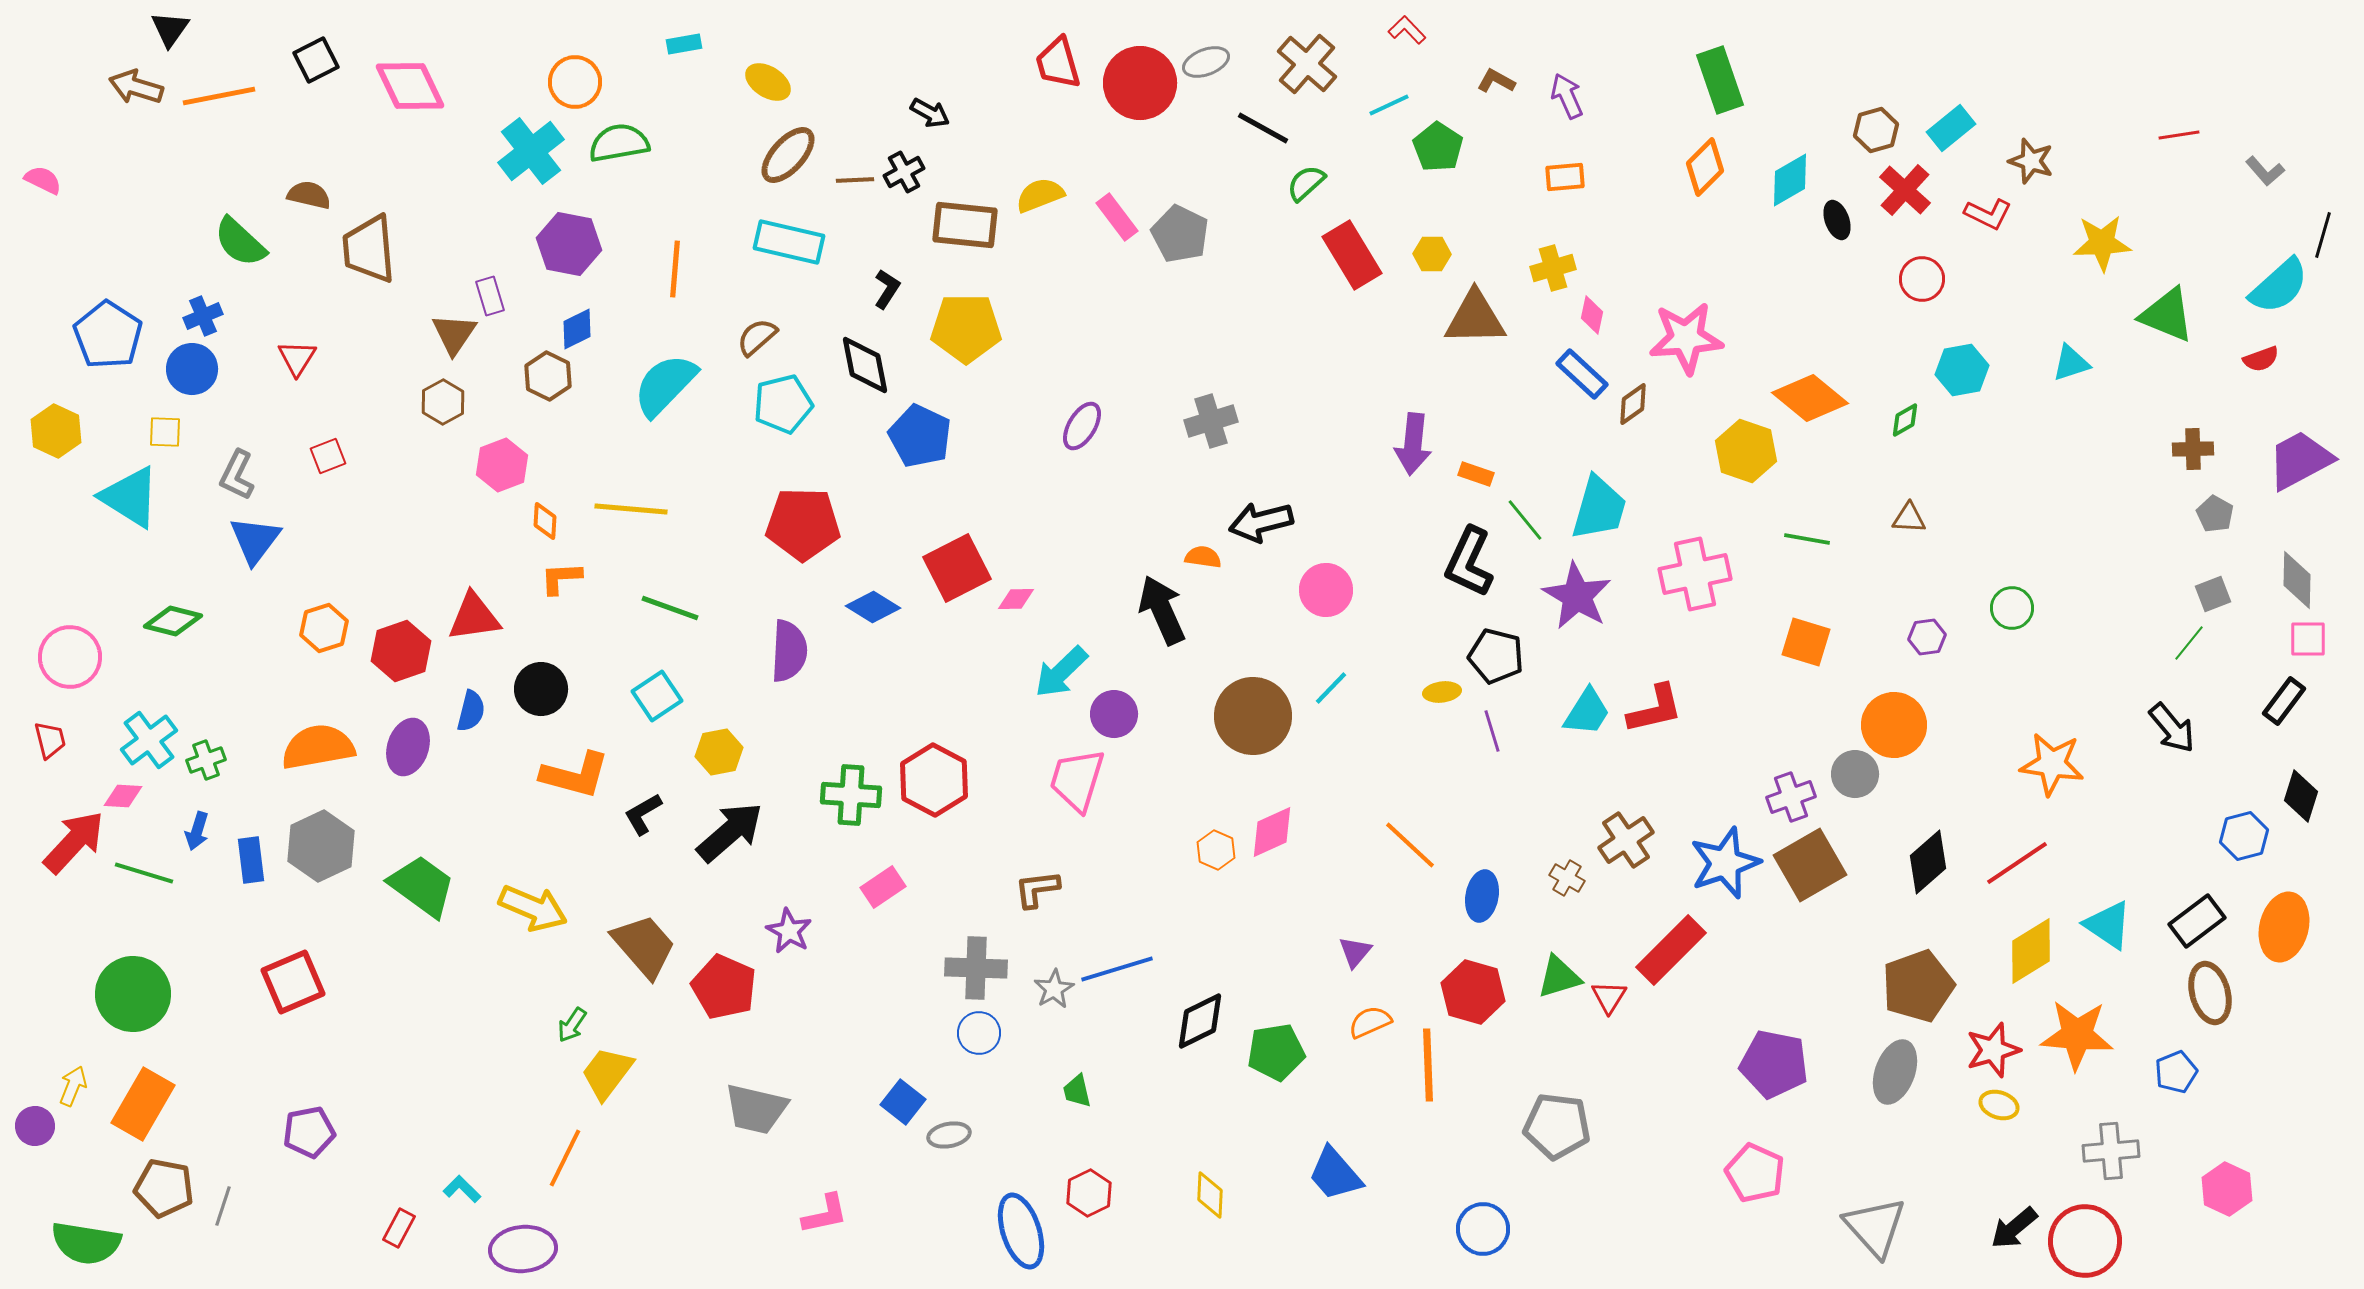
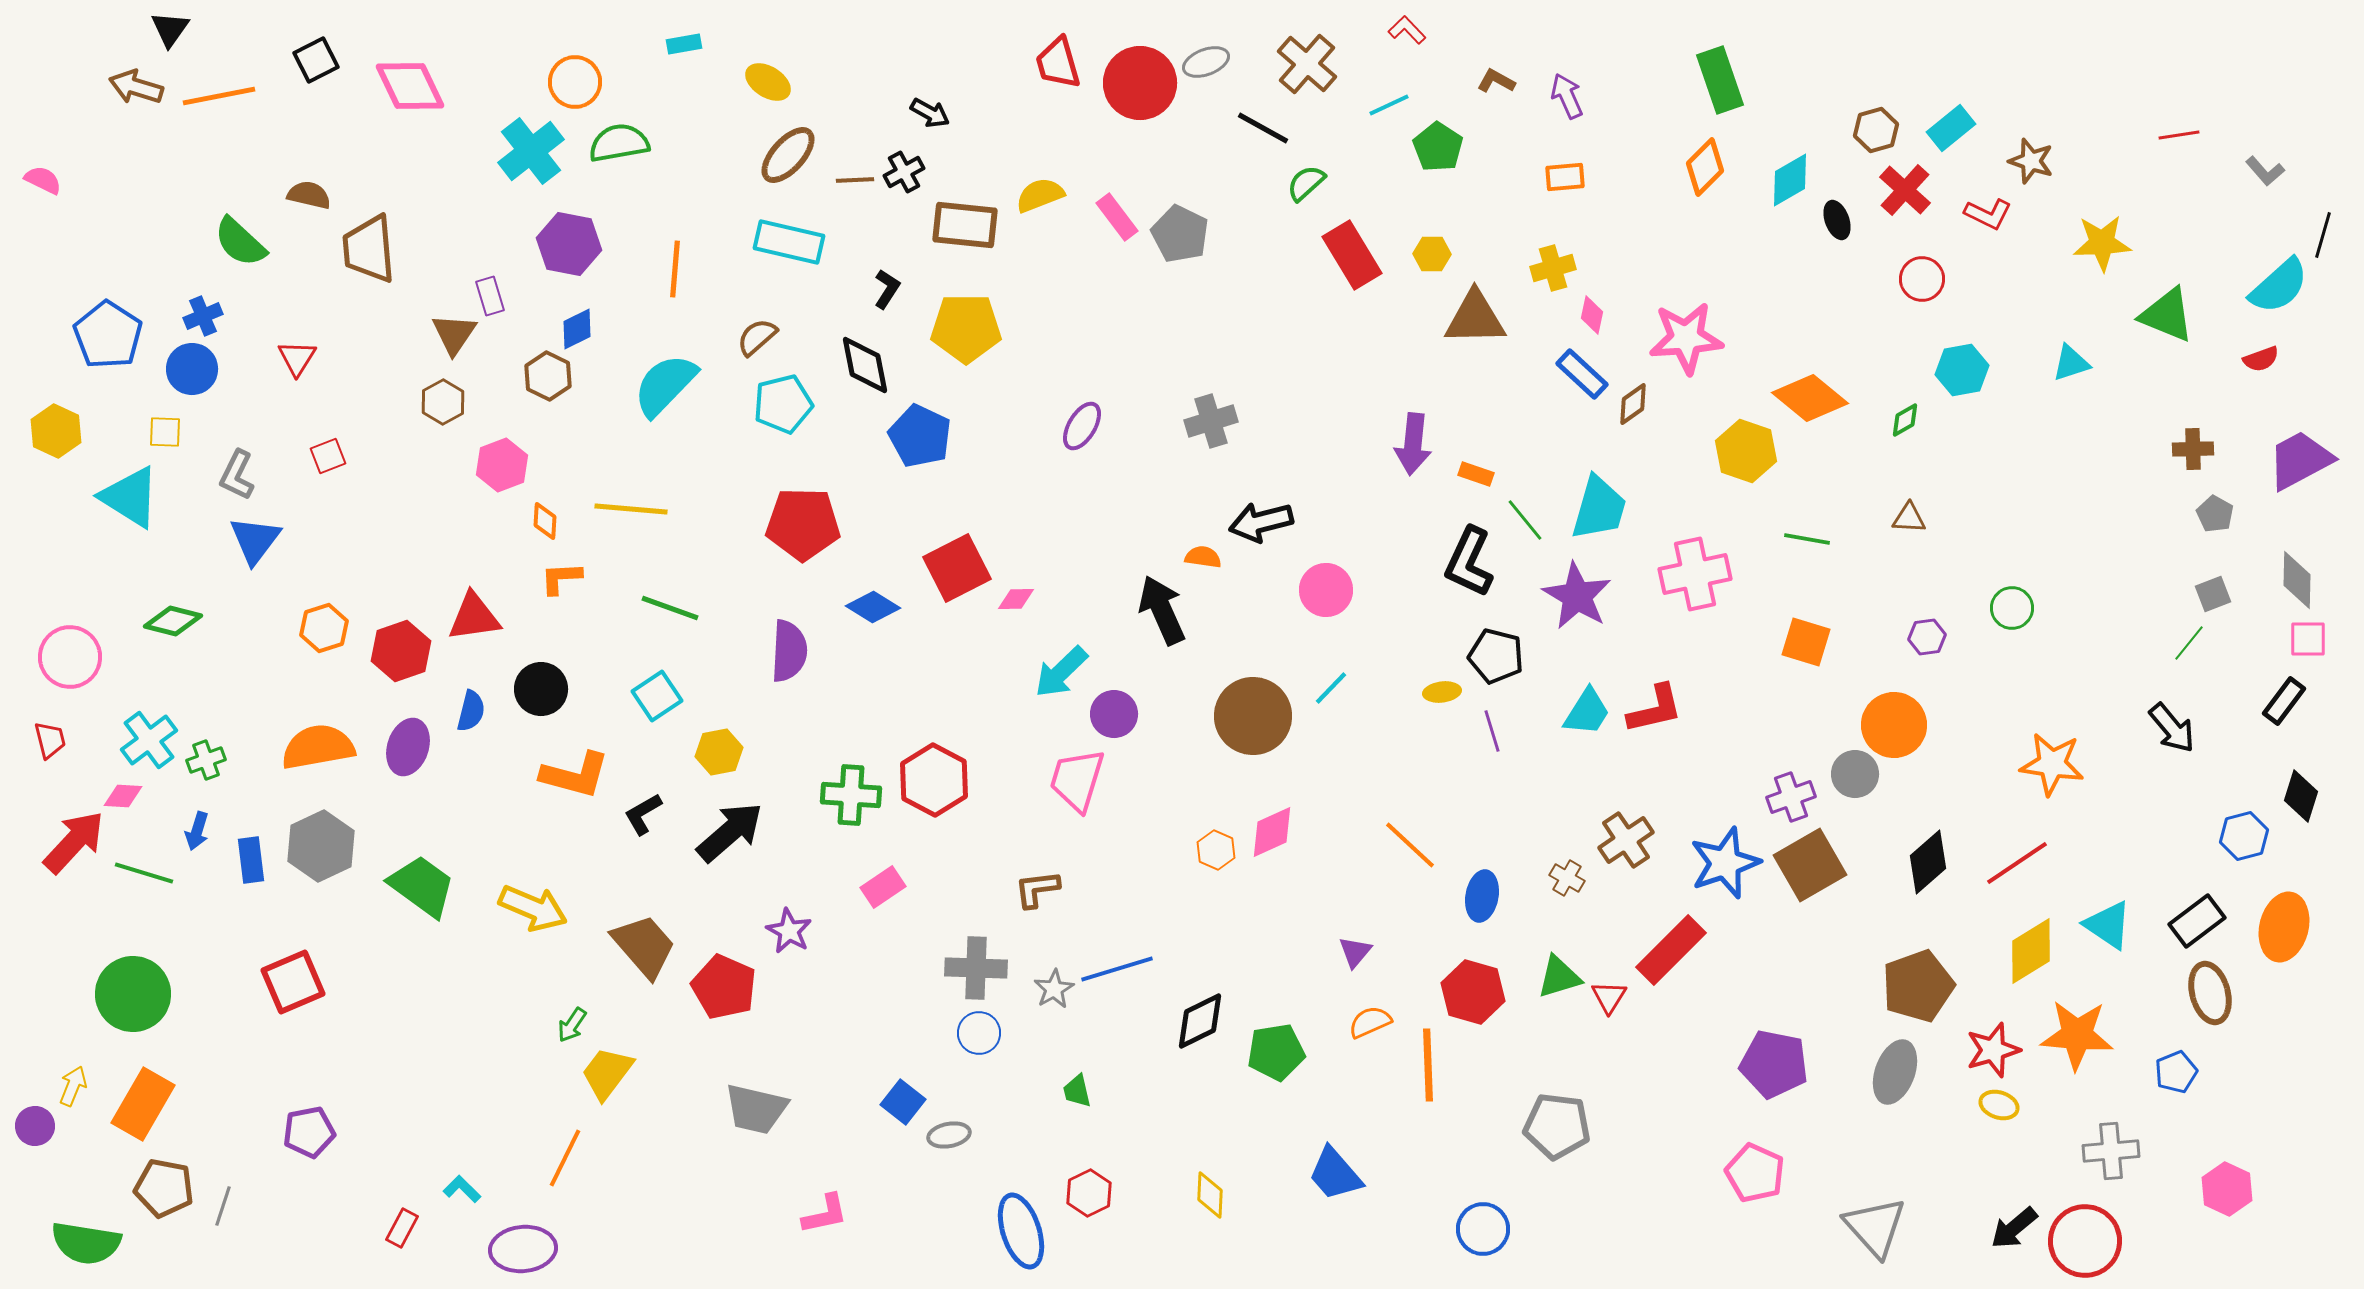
red rectangle at (399, 1228): moved 3 px right
